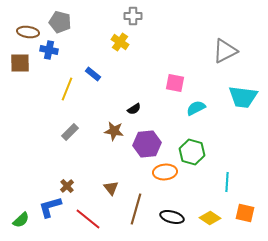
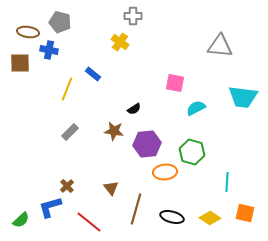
gray triangle: moved 5 px left, 5 px up; rotated 32 degrees clockwise
red line: moved 1 px right, 3 px down
